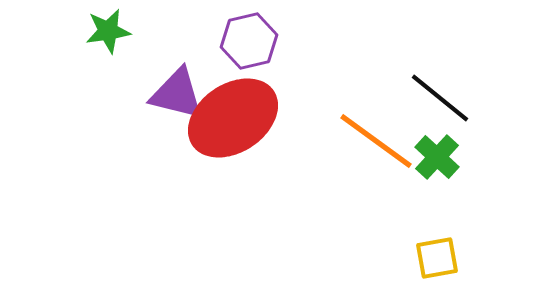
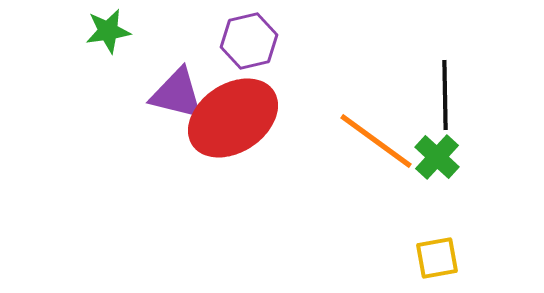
black line: moved 5 px right, 3 px up; rotated 50 degrees clockwise
